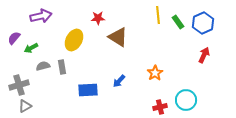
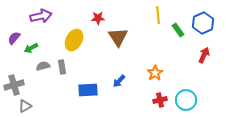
green rectangle: moved 8 px down
brown triangle: rotated 25 degrees clockwise
gray cross: moved 5 px left
red cross: moved 7 px up
